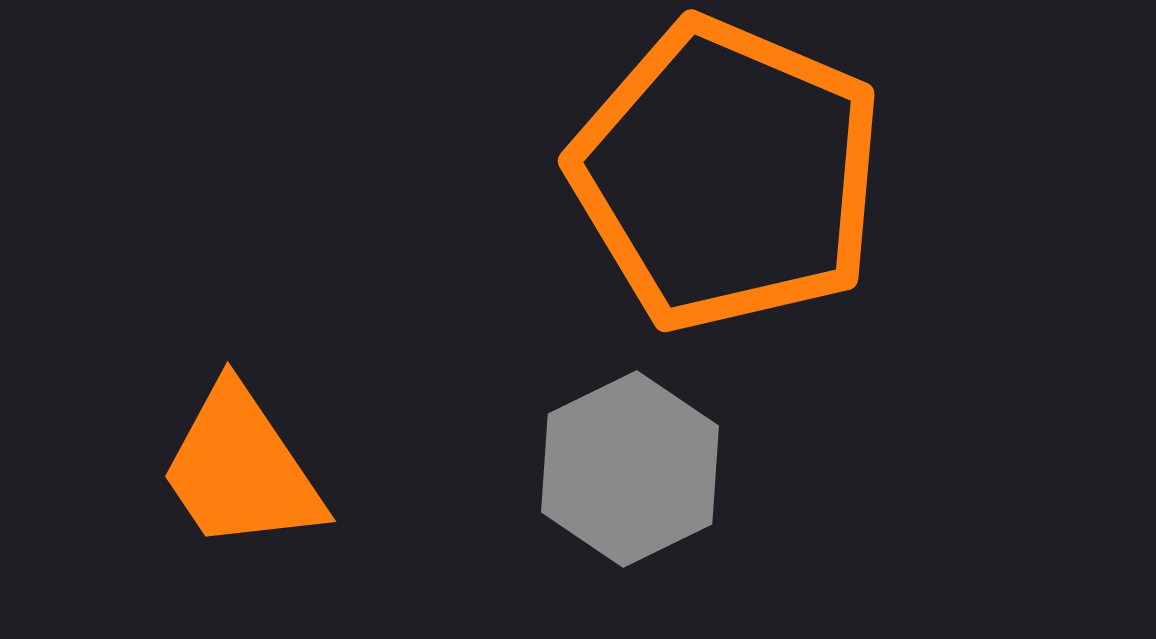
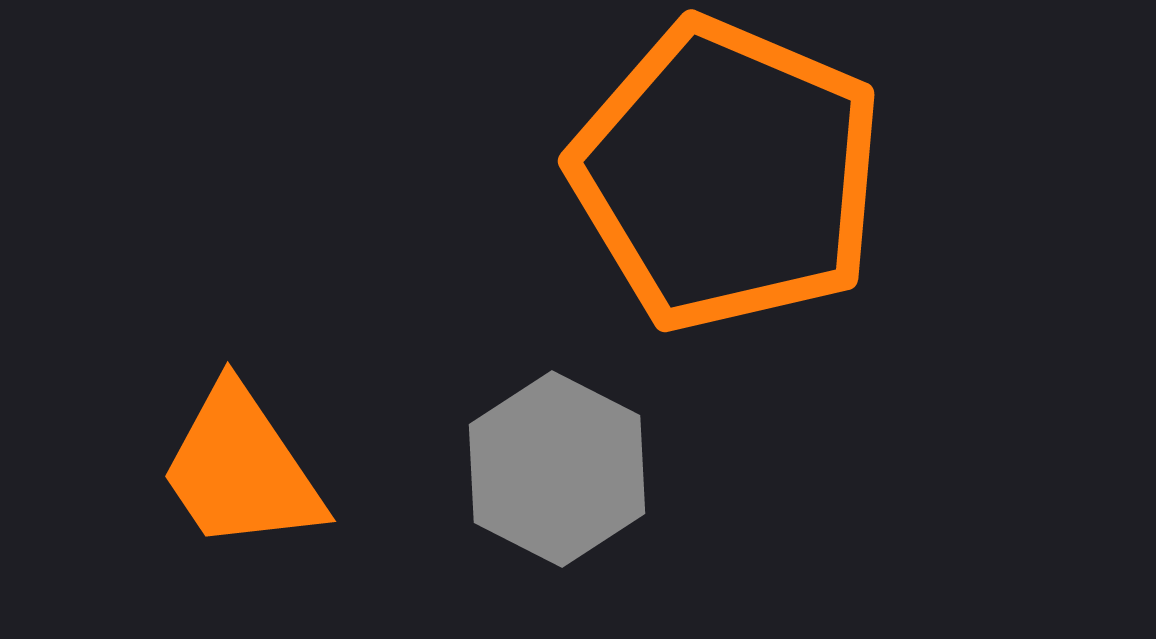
gray hexagon: moved 73 px left; rotated 7 degrees counterclockwise
